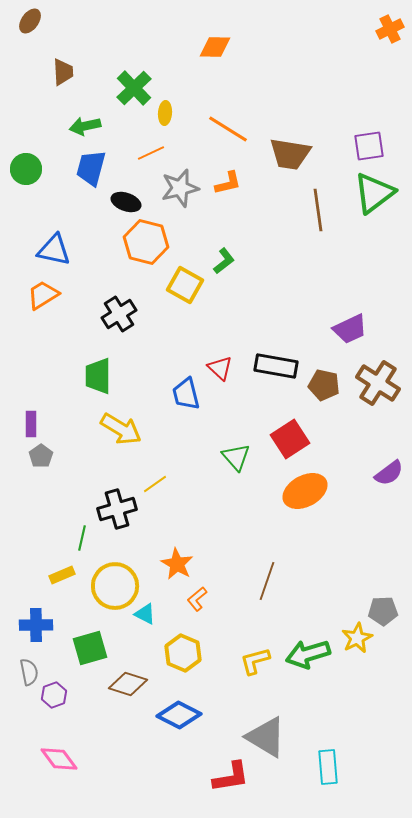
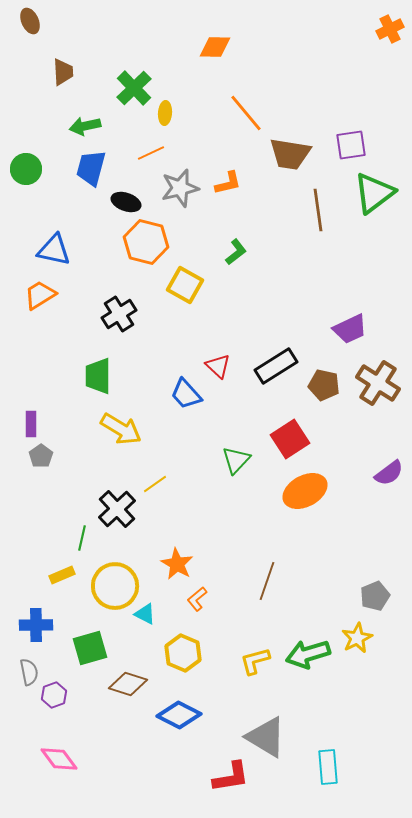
brown ellipse at (30, 21): rotated 60 degrees counterclockwise
orange line at (228, 129): moved 18 px right, 16 px up; rotated 18 degrees clockwise
purple square at (369, 146): moved 18 px left, 1 px up
green L-shape at (224, 261): moved 12 px right, 9 px up
orange trapezoid at (43, 295): moved 3 px left
black rectangle at (276, 366): rotated 42 degrees counterclockwise
red triangle at (220, 368): moved 2 px left, 2 px up
blue trapezoid at (186, 394): rotated 28 degrees counterclockwise
green triangle at (236, 457): moved 3 px down; rotated 24 degrees clockwise
black cross at (117, 509): rotated 27 degrees counterclockwise
gray pentagon at (383, 611): moved 8 px left, 15 px up; rotated 20 degrees counterclockwise
